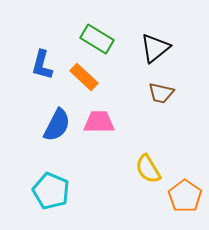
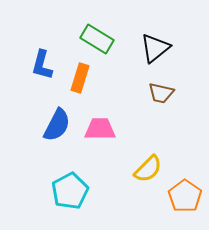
orange rectangle: moved 4 px left, 1 px down; rotated 64 degrees clockwise
pink trapezoid: moved 1 px right, 7 px down
yellow semicircle: rotated 104 degrees counterclockwise
cyan pentagon: moved 19 px right; rotated 21 degrees clockwise
